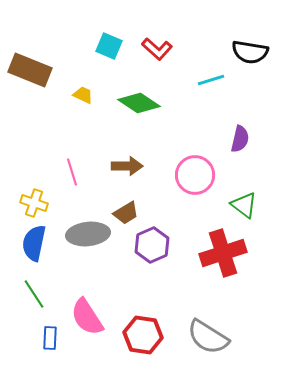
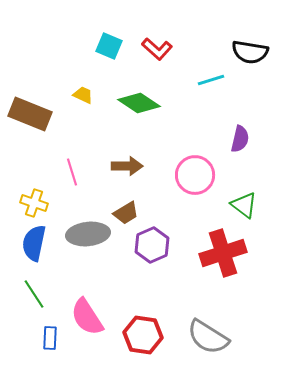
brown rectangle: moved 44 px down
